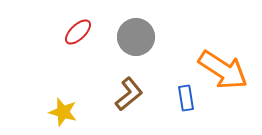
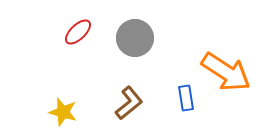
gray circle: moved 1 px left, 1 px down
orange arrow: moved 3 px right, 2 px down
brown L-shape: moved 9 px down
